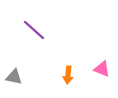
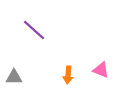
pink triangle: moved 1 px left, 1 px down
gray triangle: rotated 12 degrees counterclockwise
